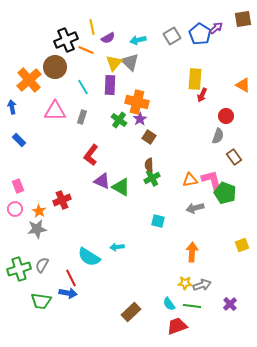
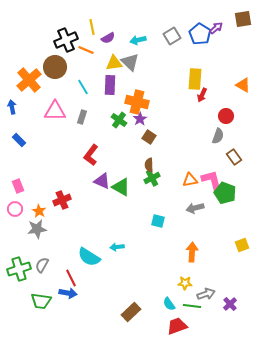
yellow triangle at (114, 63): rotated 42 degrees clockwise
gray arrow at (202, 285): moved 4 px right, 9 px down
